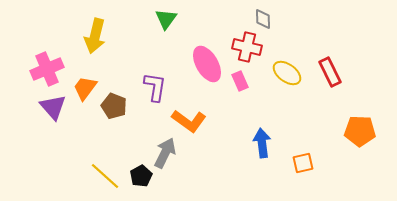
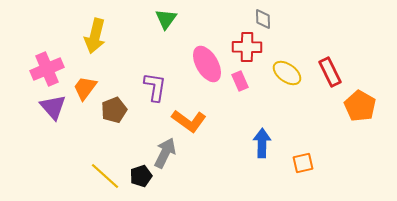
red cross: rotated 12 degrees counterclockwise
brown pentagon: moved 4 px down; rotated 30 degrees clockwise
orange pentagon: moved 25 px up; rotated 28 degrees clockwise
blue arrow: rotated 8 degrees clockwise
black pentagon: rotated 10 degrees clockwise
